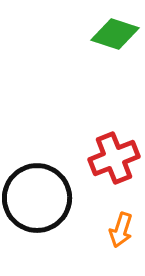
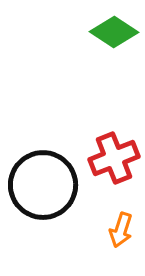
green diamond: moved 1 px left, 2 px up; rotated 15 degrees clockwise
black circle: moved 6 px right, 13 px up
